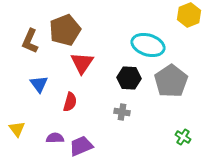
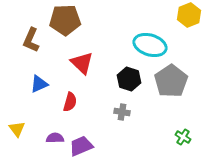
brown pentagon: moved 10 px up; rotated 20 degrees clockwise
brown L-shape: moved 1 px right, 1 px up
cyan ellipse: moved 2 px right
red triangle: rotated 20 degrees counterclockwise
black hexagon: moved 1 px down; rotated 15 degrees clockwise
blue triangle: rotated 42 degrees clockwise
